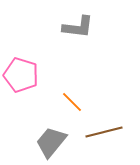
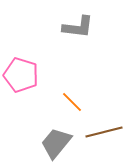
gray trapezoid: moved 5 px right, 1 px down
